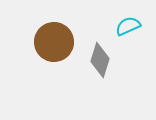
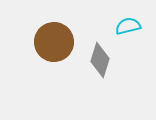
cyan semicircle: rotated 10 degrees clockwise
